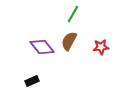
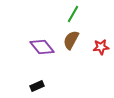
brown semicircle: moved 2 px right, 1 px up
black rectangle: moved 5 px right, 5 px down
